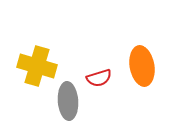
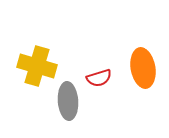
orange ellipse: moved 1 px right, 2 px down
